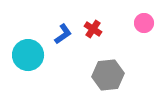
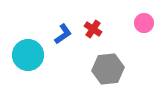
gray hexagon: moved 6 px up
